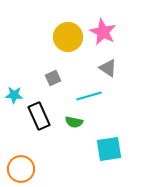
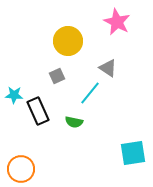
pink star: moved 14 px right, 10 px up
yellow circle: moved 4 px down
gray square: moved 4 px right, 2 px up
cyan line: moved 1 px right, 3 px up; rotated 35 degrees counterclockwise
black rectangle: moved 1 px left, 5 px up
cyan square: moved 24 px right, 4 px down
